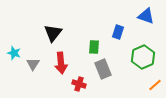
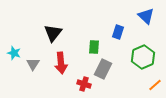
blue triangle: rotated 24 degrees clockwise
gray rectangle: rotated 48 degrees clockwise
red cross: moved 5 px right
